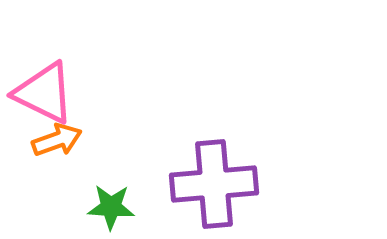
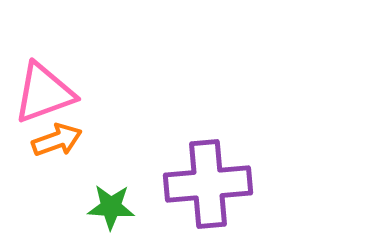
pink triangle: rotated 46 degrees counterclockwise
purple cross: moved 6 px left
